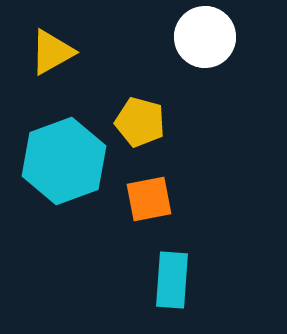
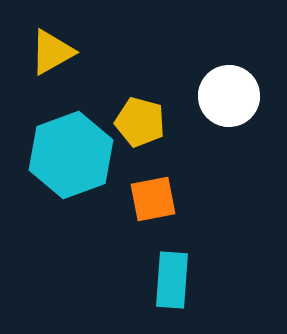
white circle: moved 24 px right, 59 px down
cyan hexagon: moved 7 px right, 6 px up
orange square: moved 4 px right
